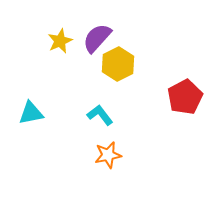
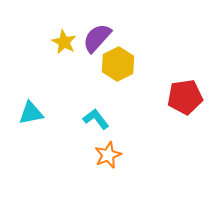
yellow star: moved 4 px right, 1 px down; rotated 20 degrees counterclockwise
red pentagon: rotated 20 degrees clockwise
cyan L-shape: moved 4 px left, 4 px down
orange star: rotated 12 degrees counterclockwise
